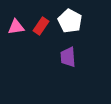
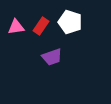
white pentagon: moved 1 px down; rotated 10 degrees counterclockwise
purple trapezoid: moved 16 px left; rotated 105 degrees counterclockwise
